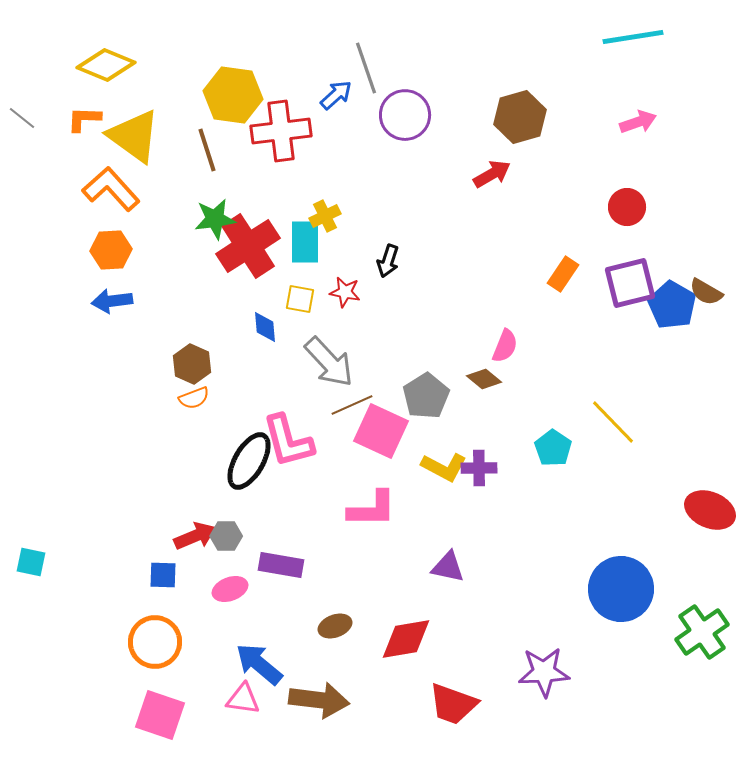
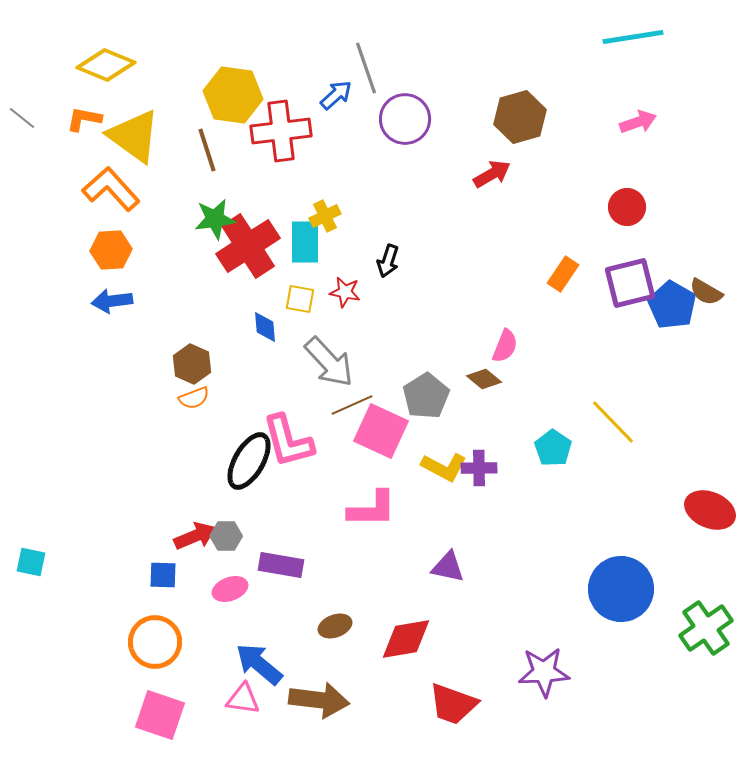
purple circle at (405, 115): moved 4 px down
orange L-shape at (84, 119): rotated 9 degrees clockwise
green cross at (702, 632): moved 4 px right, 4 px up
